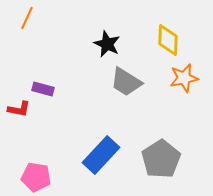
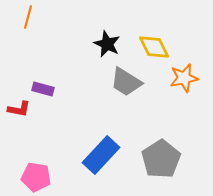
orange line: moved 1 px right, 1 px up; rotated 10 degrees counterclockwise
yellow diamond: moved 14 px left, 7 px down; rotated 28 degrees counterclockwise
